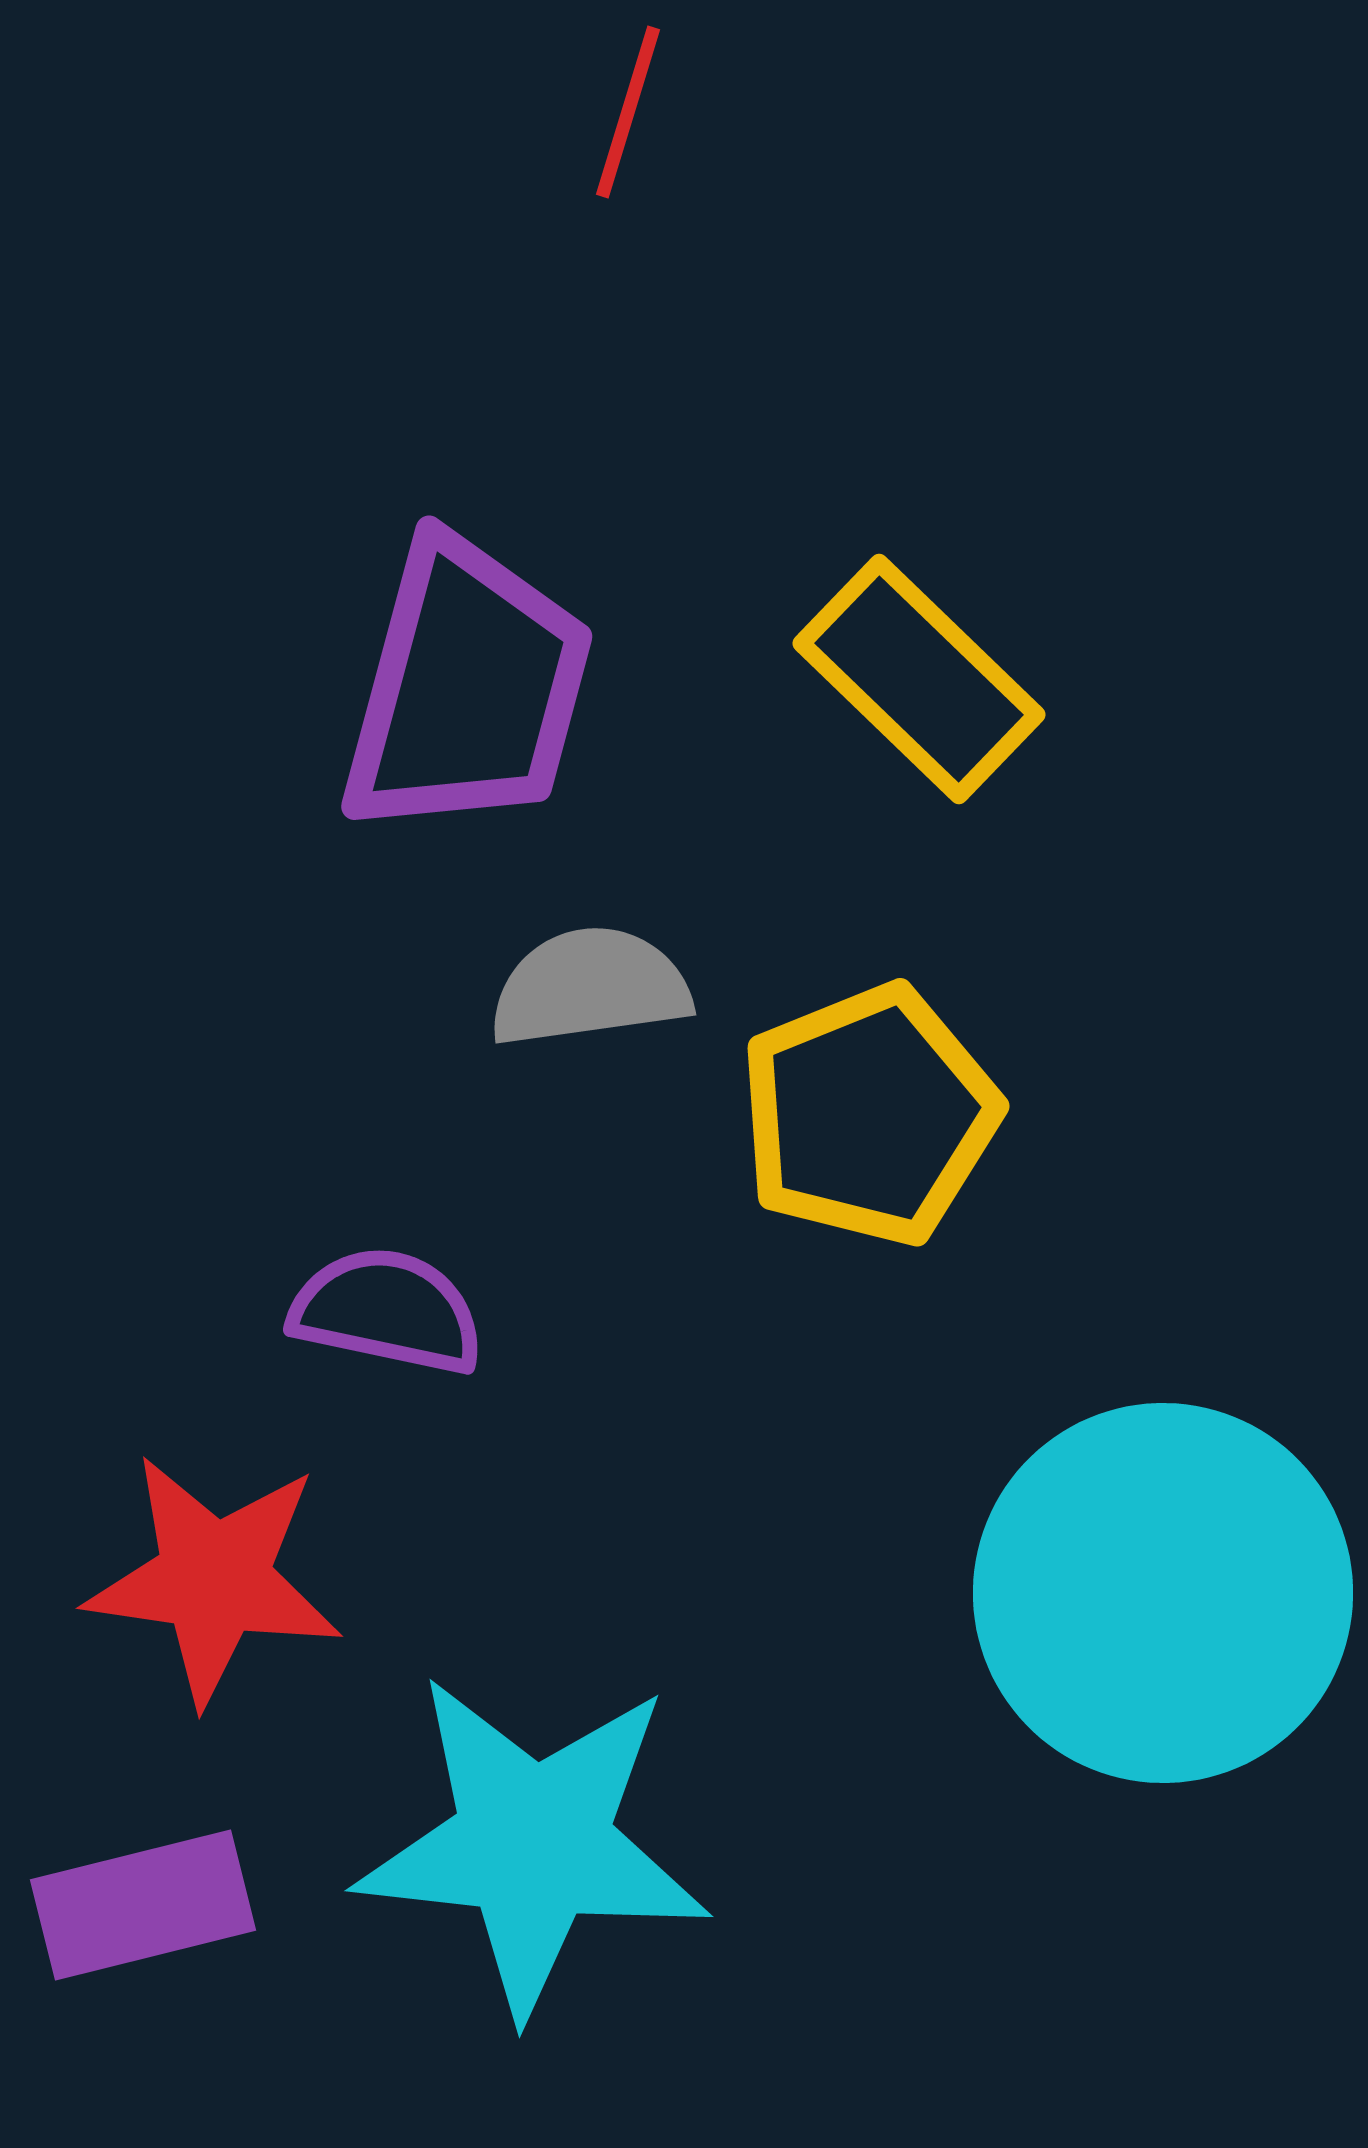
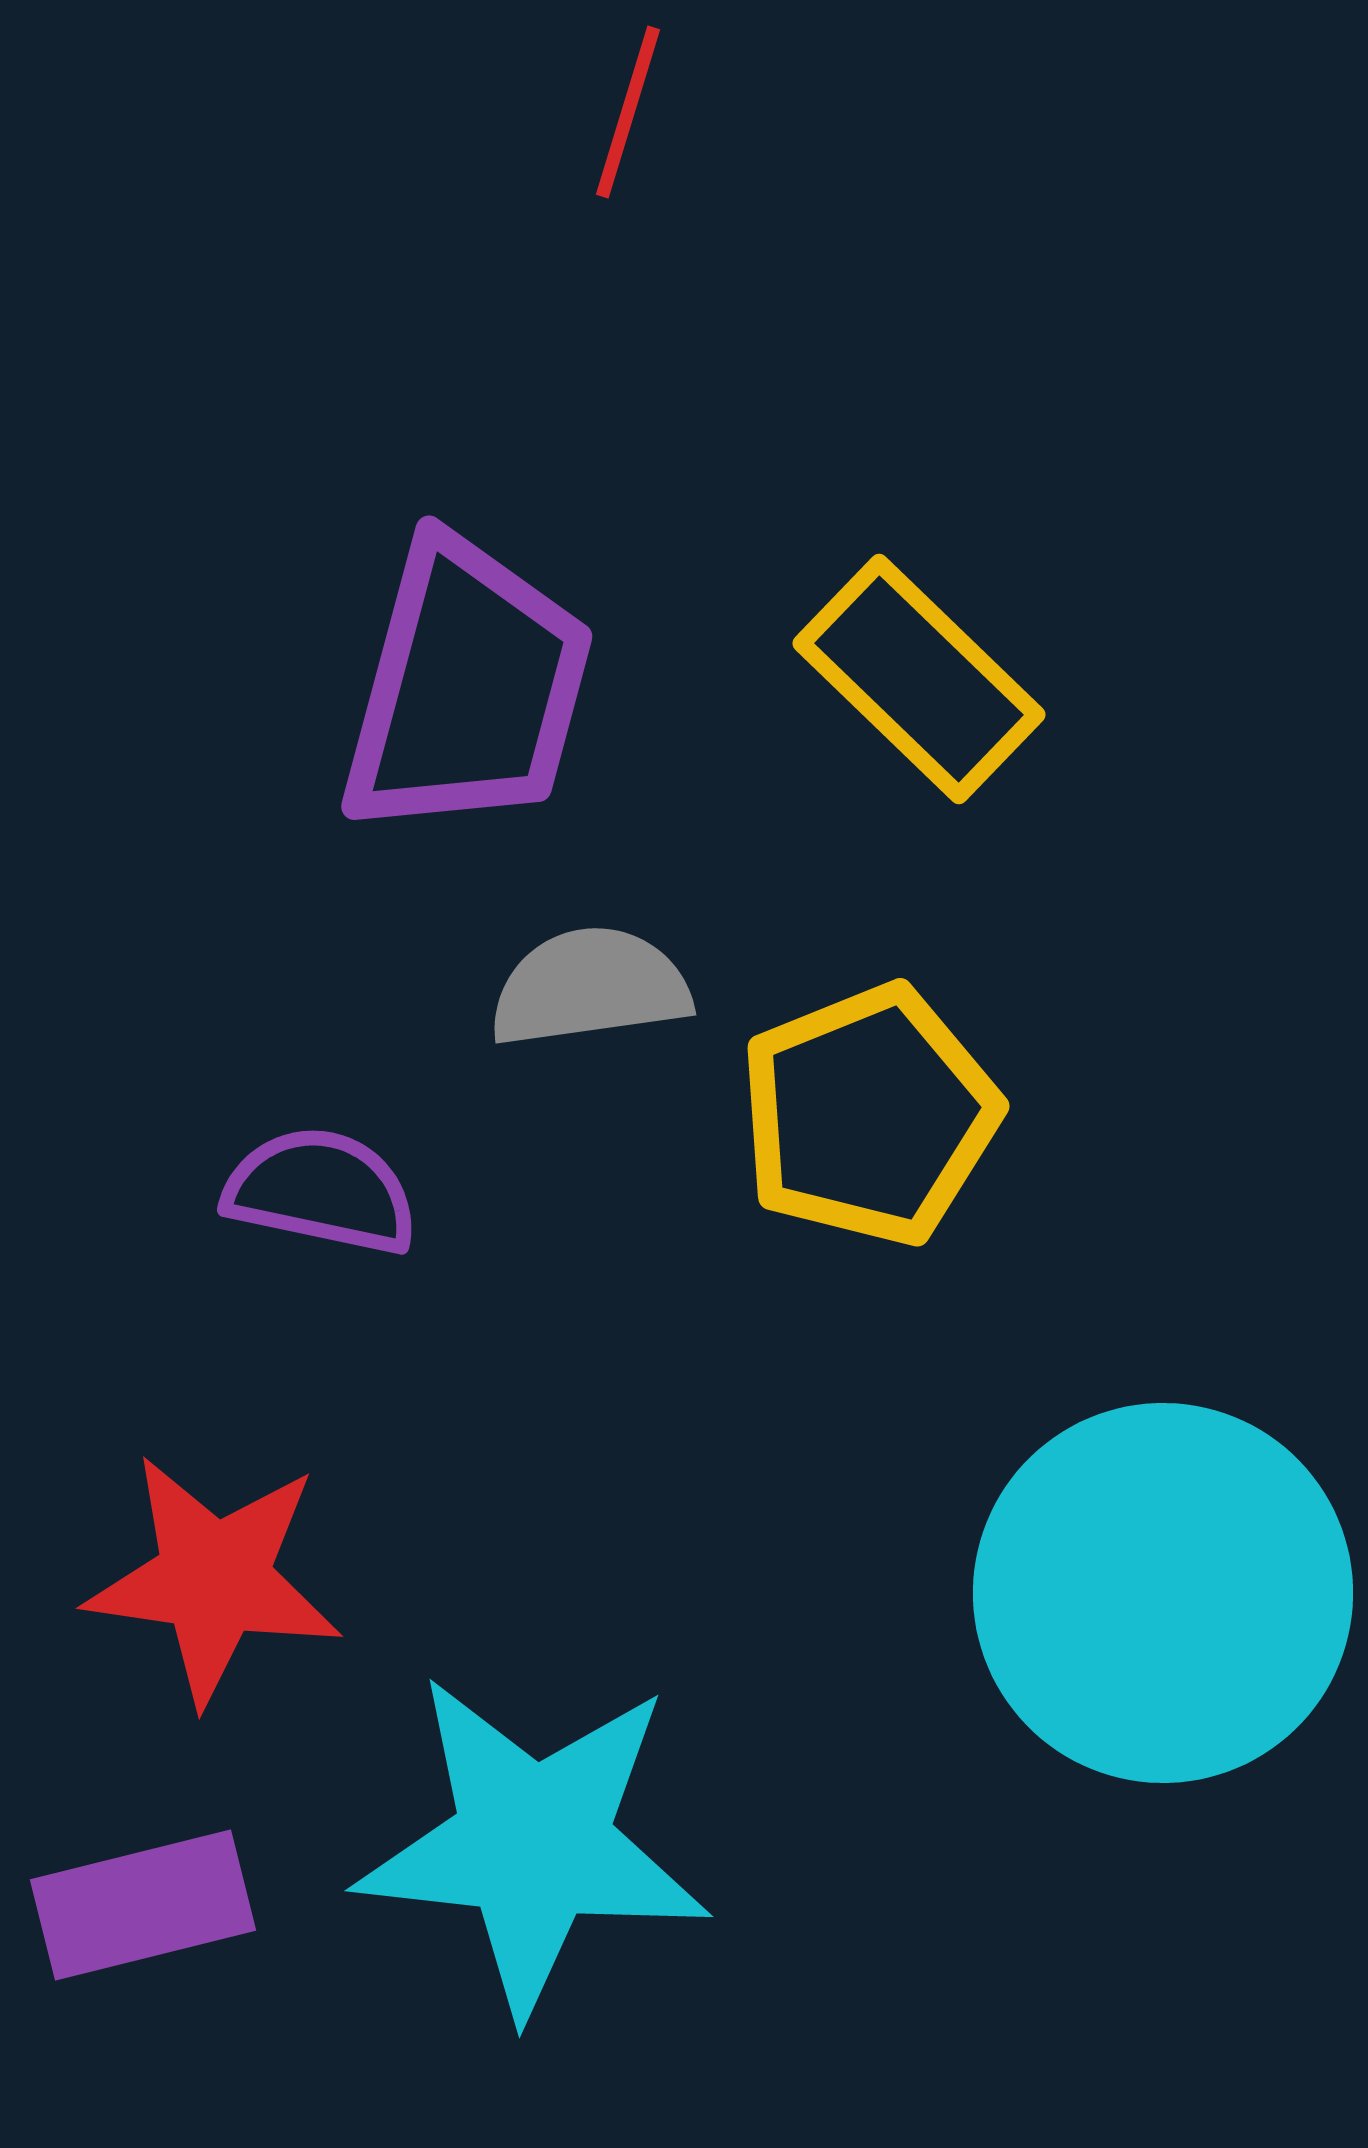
purple semicircle: moved 66 px left, 120 px up
